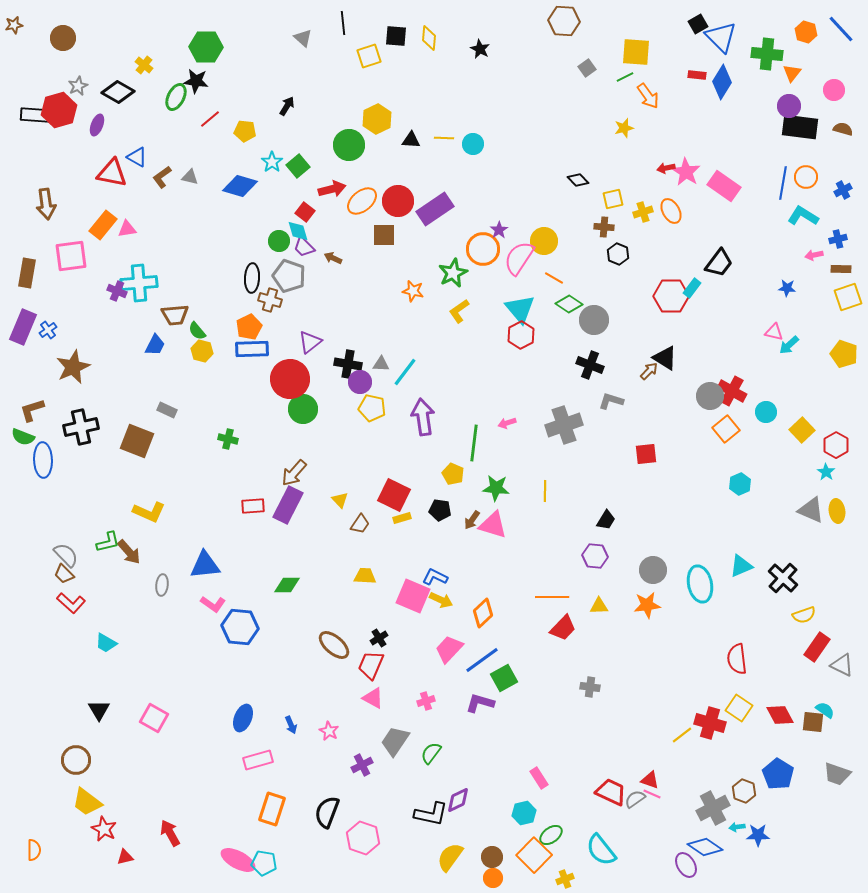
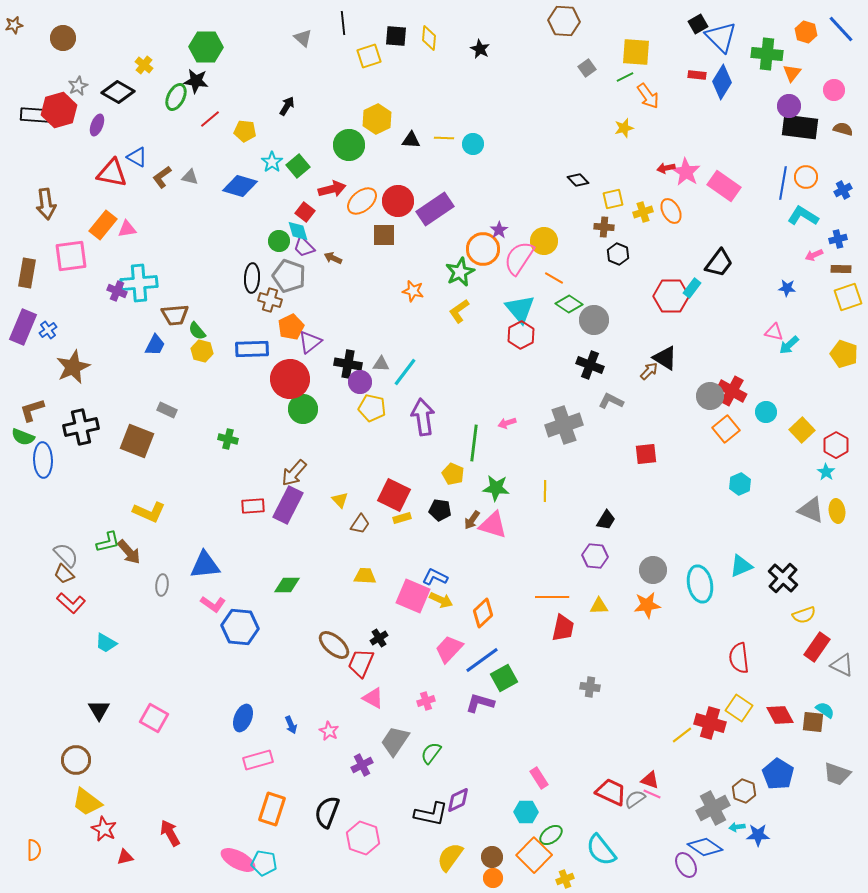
pink arrow at (814, 255): rotated 12 degrees counterclockwise
green star at (453, 273): moved 7 px right, 1 px up
orange pentagon at (249, 327): moved 42 px right
gray L-shape at (611, 401): rotated 10 degrees clockwise
red trapezoid at (563, 628): rotated 32 degrees counterclockwise
red semicircle at (737, 659): moved 2 px right, 1 px up
red trapezoid at (371, 665): moved 10 px left, 2 px up
cyan hexagon at (524, 813): moved 2 px right, 1 px up; rotated 15 degrees clockwise
